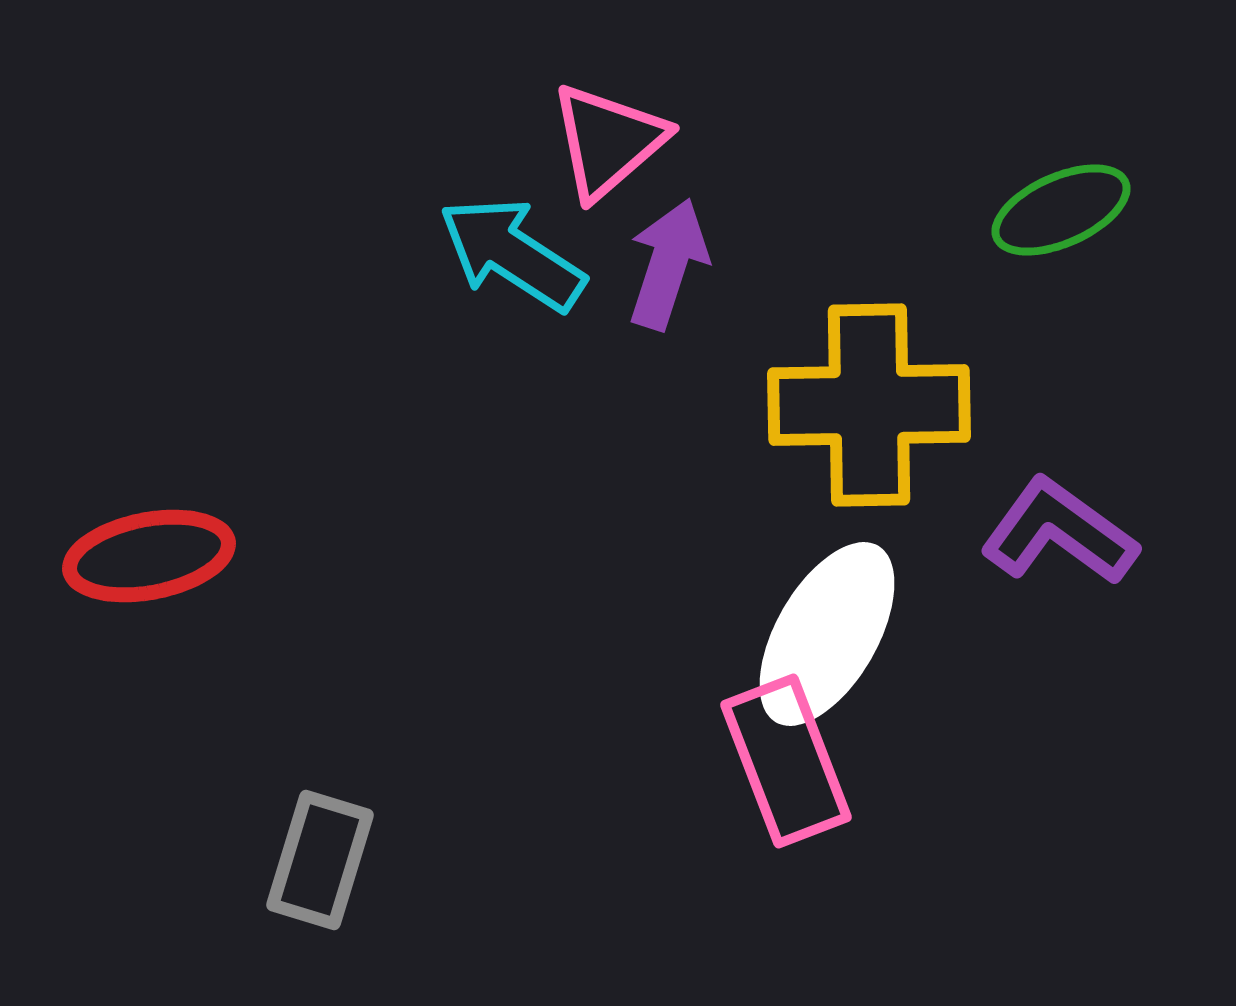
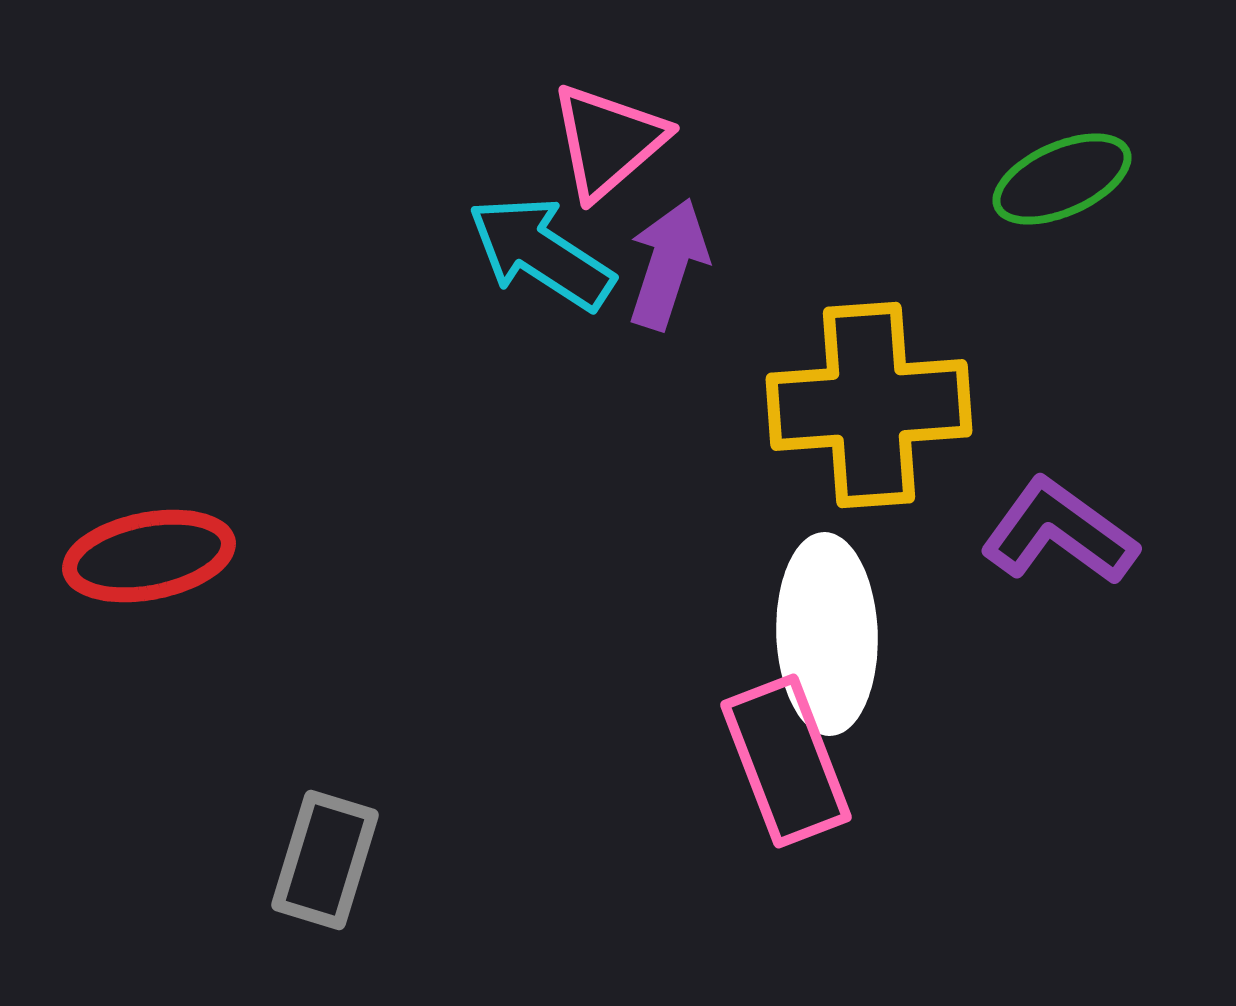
green ellipse: moved 1 px right, 31 px up
cyan arrow: moved 29 px right, 1 px up
yellow cross: rotated 3 degrees counterclockwise
white ellipse: rotated 32 degrees counterclockwise
gray rectangle: moved 5 px right
